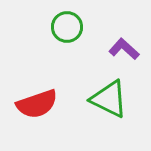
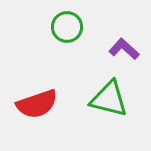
green triangle: rotated 12 degrees counterclockwise
